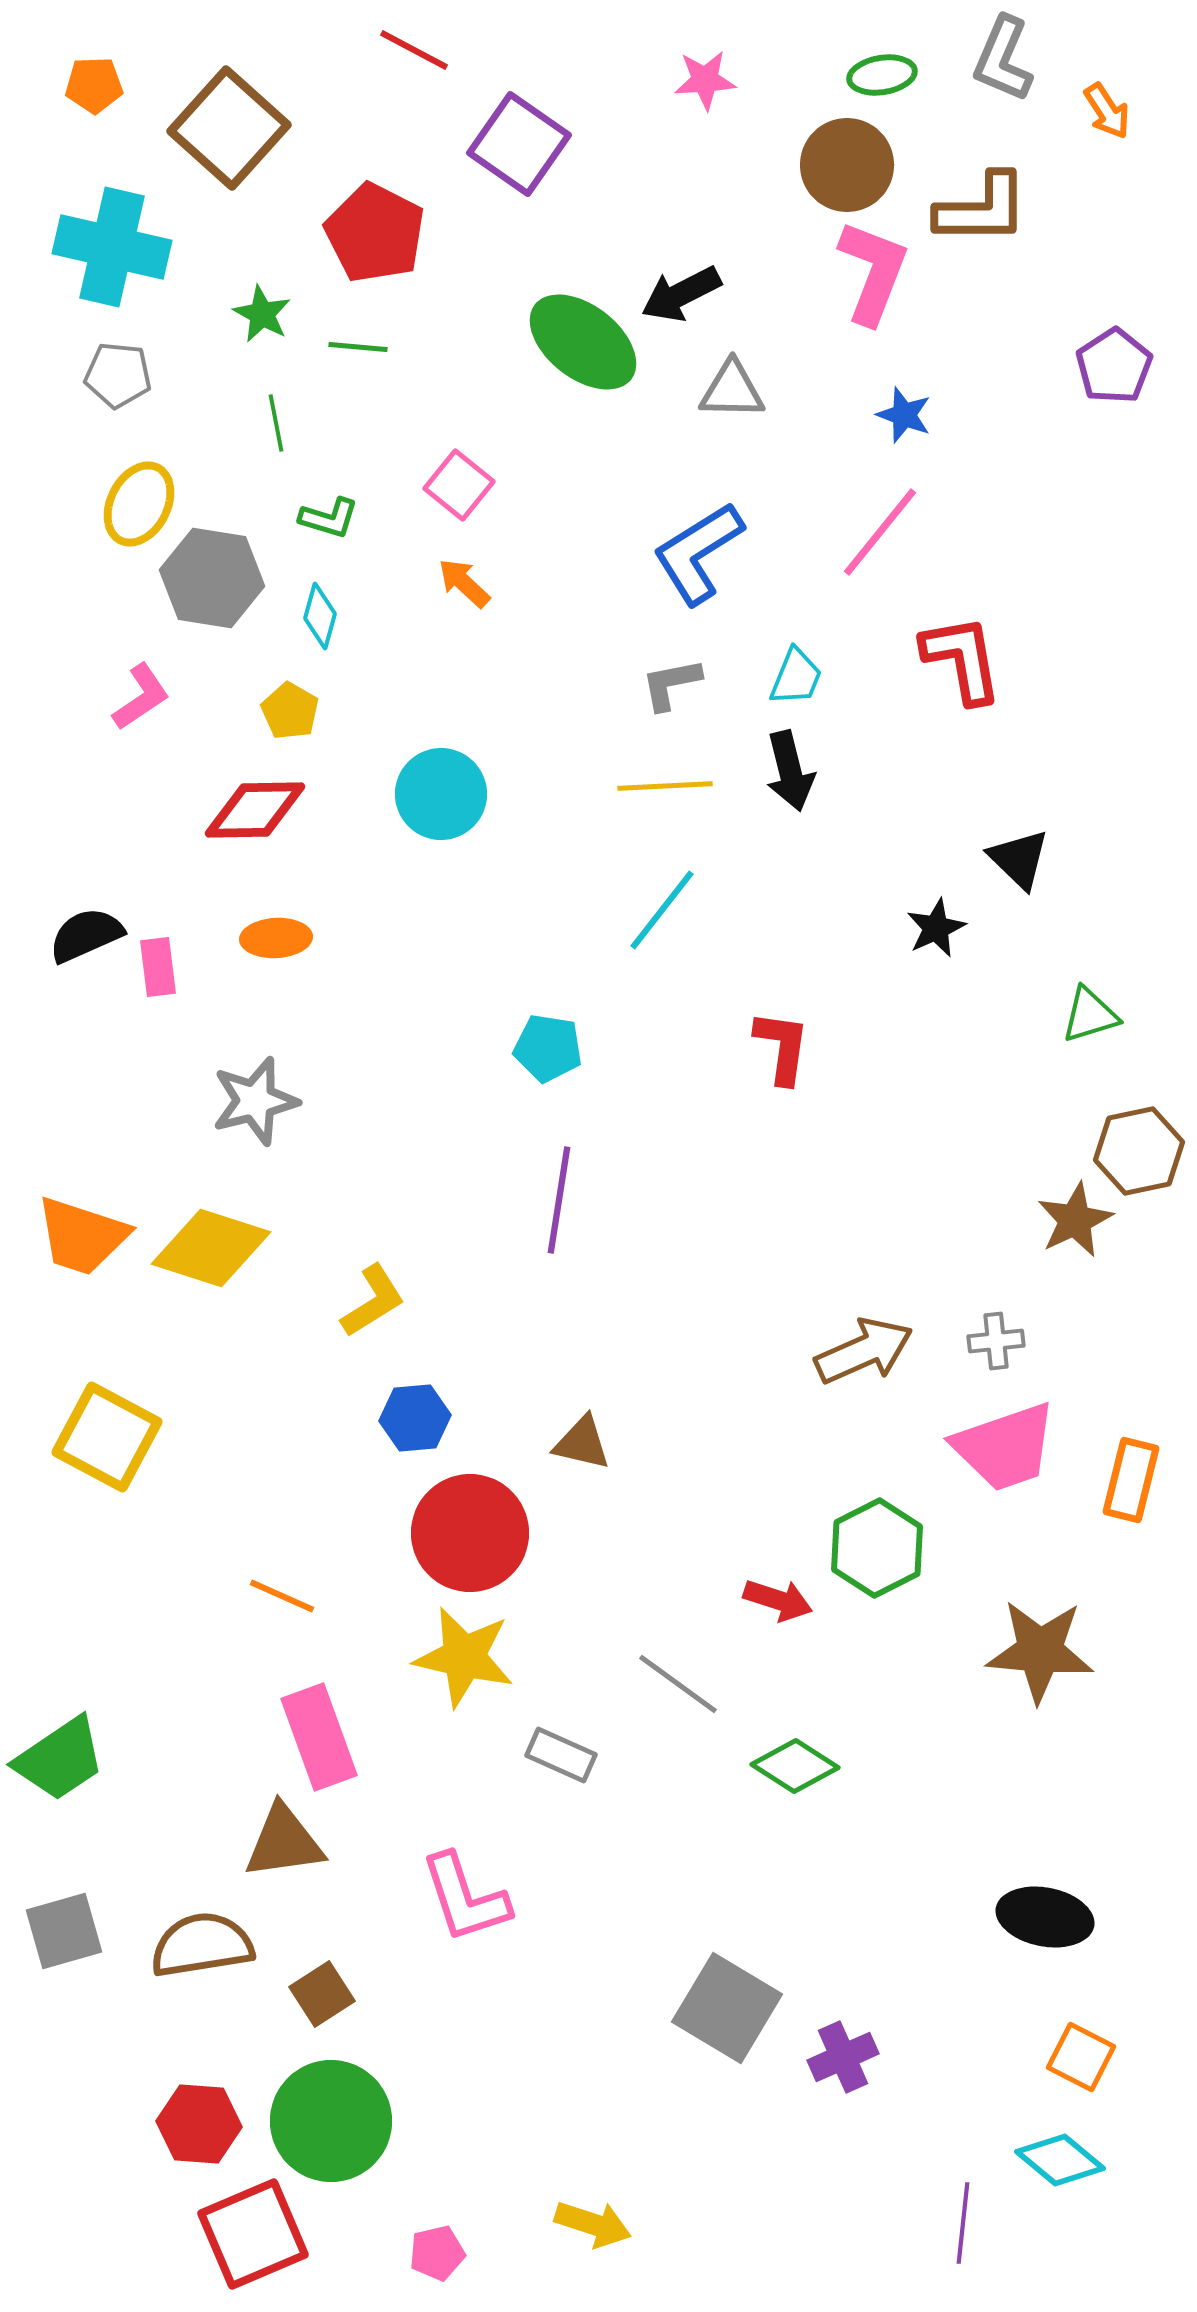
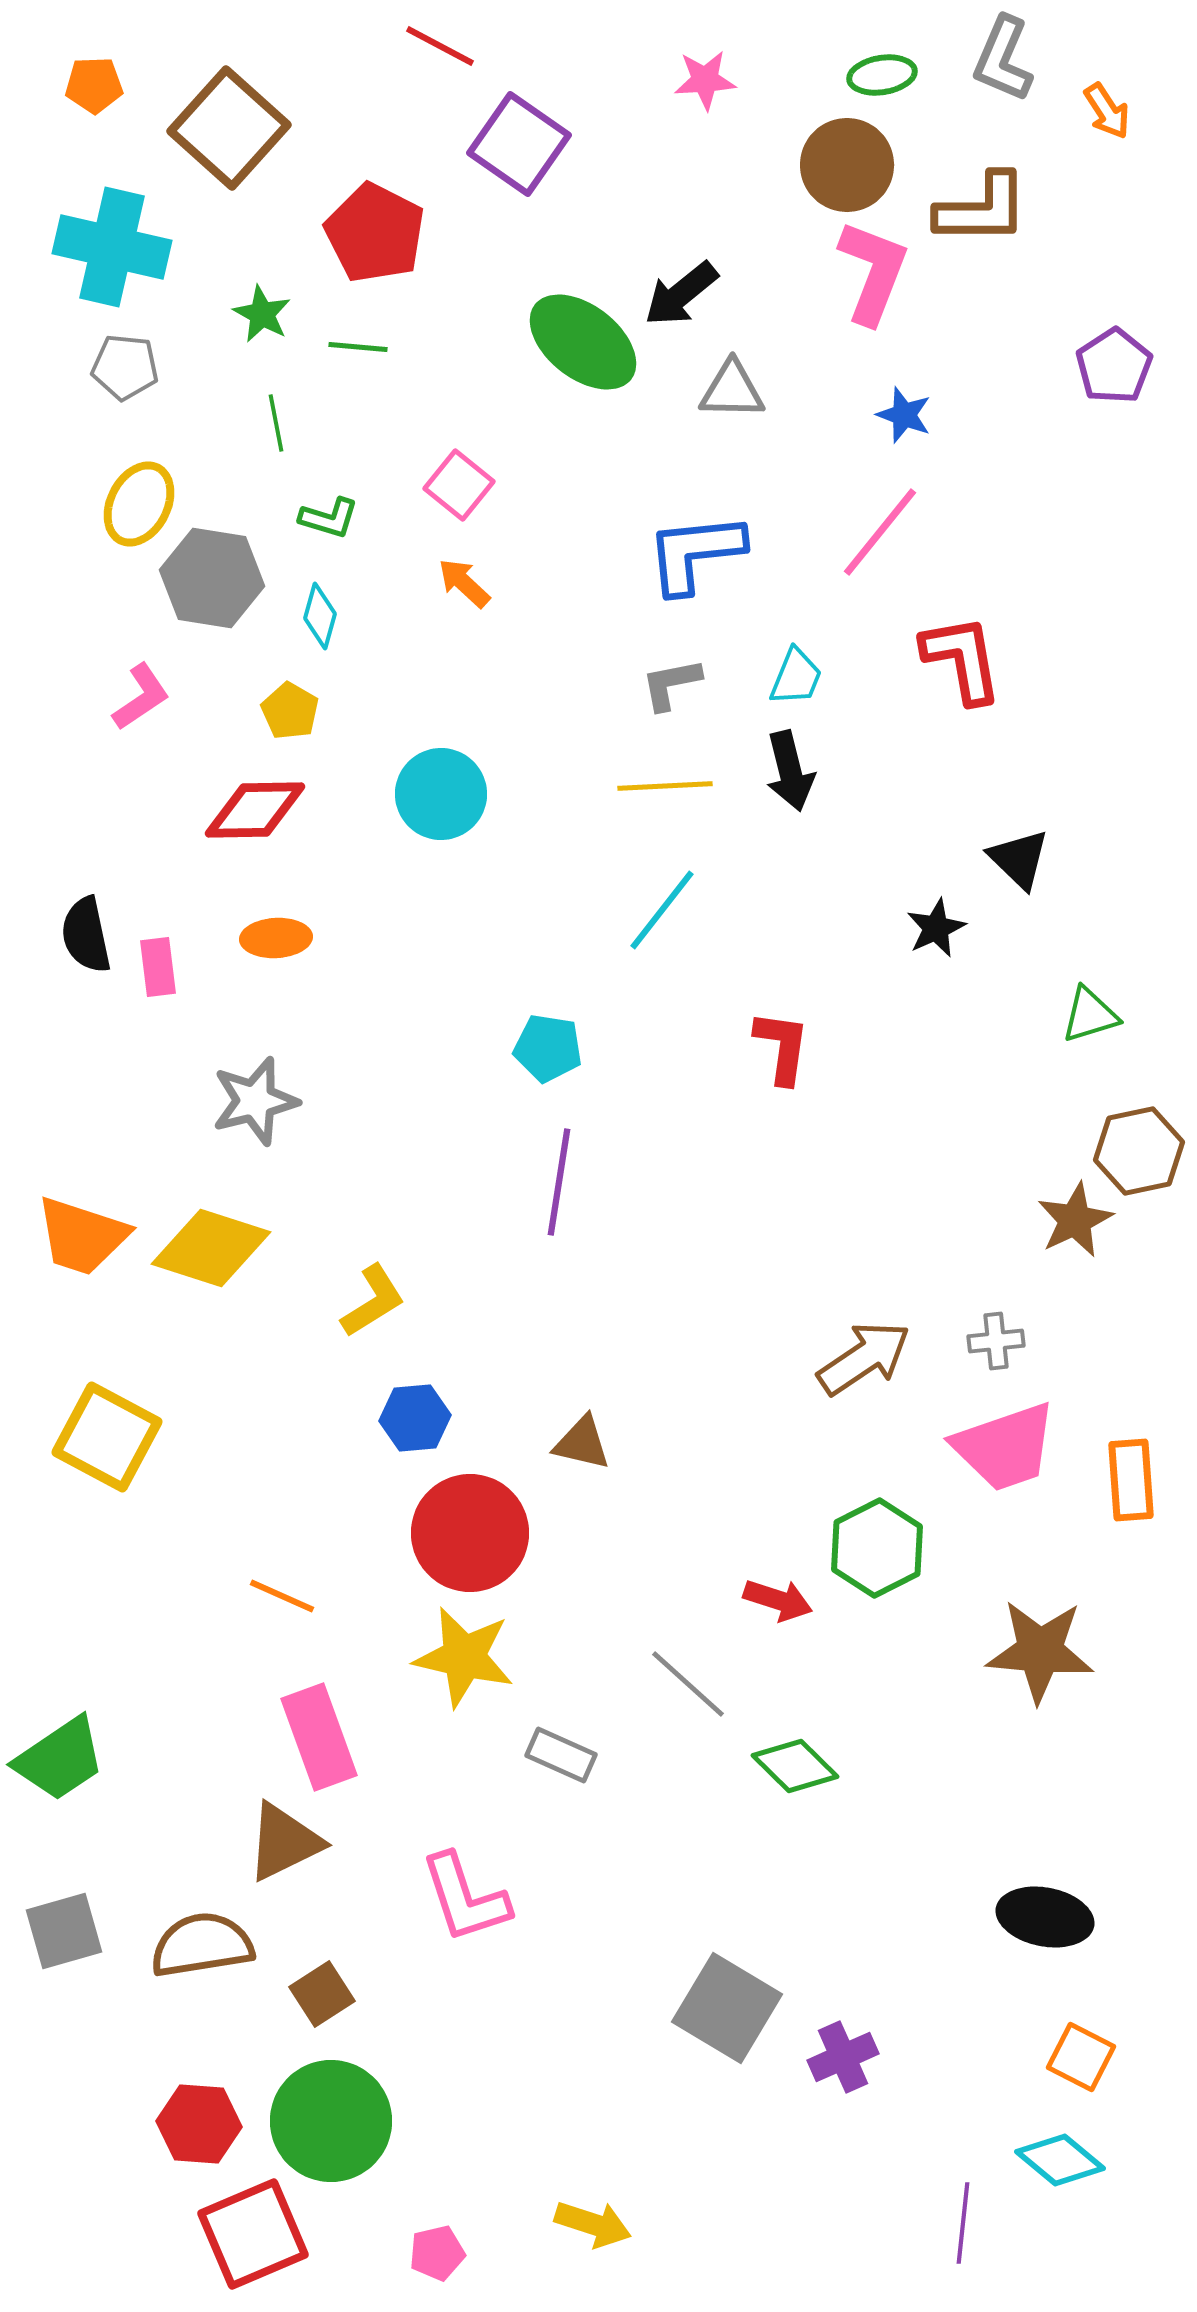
red line at (414, 50): moved 26 px right, 4 px up
black arrow at (681, 294): rotated 12 degrees counterclockwise
gray pentagon at (118, 375): moved 7 px right, 8 px up
blue L-shape at (698, 553): moved 3 px left; rotated 26 degrees clockwise
black semicircle at (86, 935): rotated 78 degrees counterclockwise
purple line at (559, 1200): moved 18 px up
brown arrow at (864, 1351): moved 7 px down; rotated 10 degrees counterclockwise
orange rectangle at (1131, 1480): rotated 18 degrees counterclockwise
gray line at (678, 1684): moved 10 px right; rotated 6 degrees clockwise
green diamond at (795, 1766): rotated 12 degrees clockwise
brown triangle at (284, 1842): rotated 18 degrees counterclockwise
